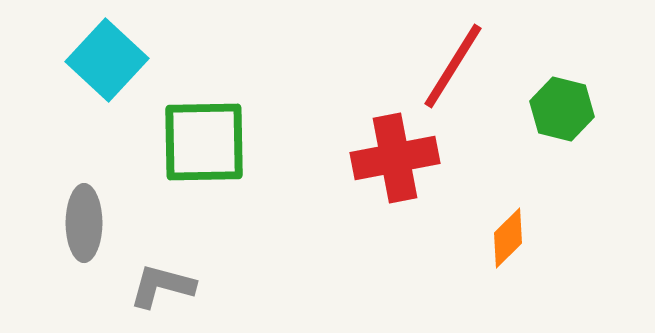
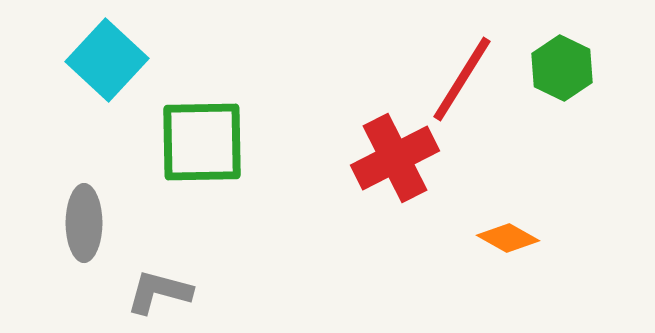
red line: moved 9 px right, 13 px down
green hexagon: moved 41 px up; rotated 12 degrees clockwise
green square: moved 2 px left
red cross: rotated 16 degrees counterclockwise
orange diamond: rotated 74 degrees clockwise
gray L-shape: moved 3 px left, 6 px down
